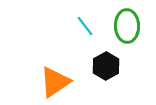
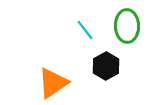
cyan line: moved 4 px down
orange triangle: moved 2 px left, 1 px down
